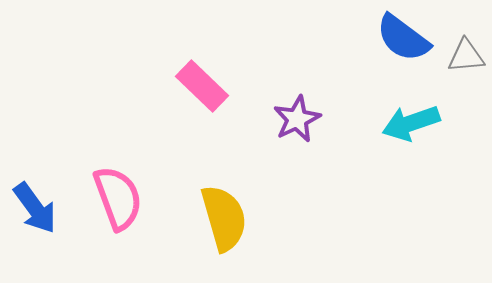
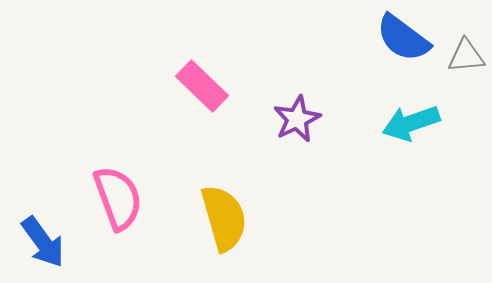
blue arrow: moved 8 px right, 34 px down
